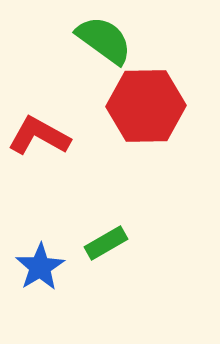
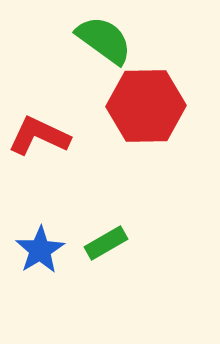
red L-shape: rotated 4 degrees counterclockwise
blue star: moved 17 px up
